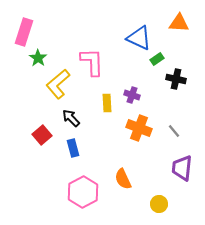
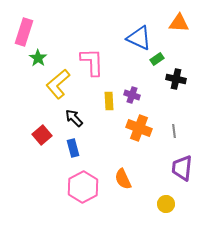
yellow rectangle: moved 2 px right, 2 px up
black arrow: moved 3 px right
gray line: rotated 32 degrees clockwise
pink hexagon: moved 5 px up
yellow circle: moved 7 px right
